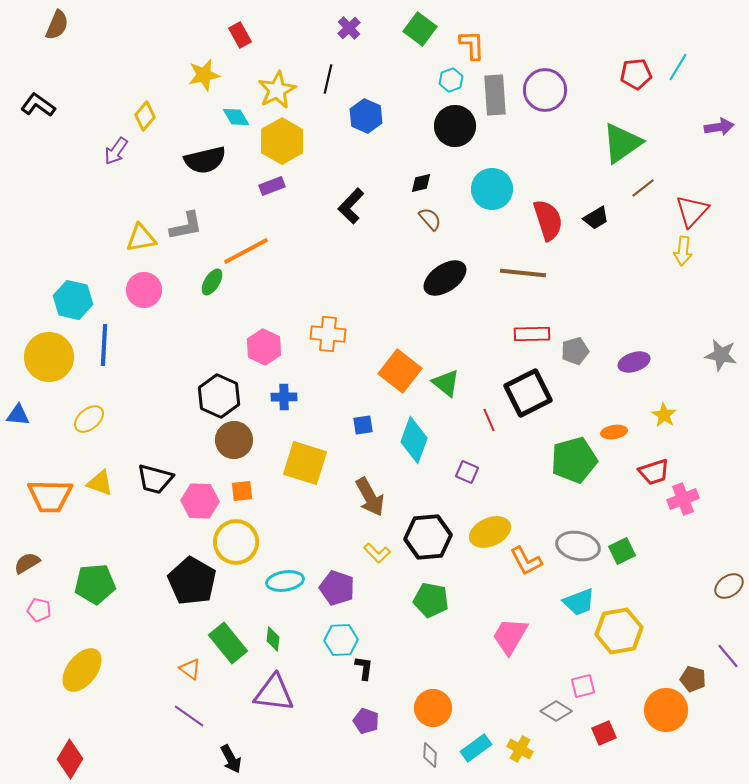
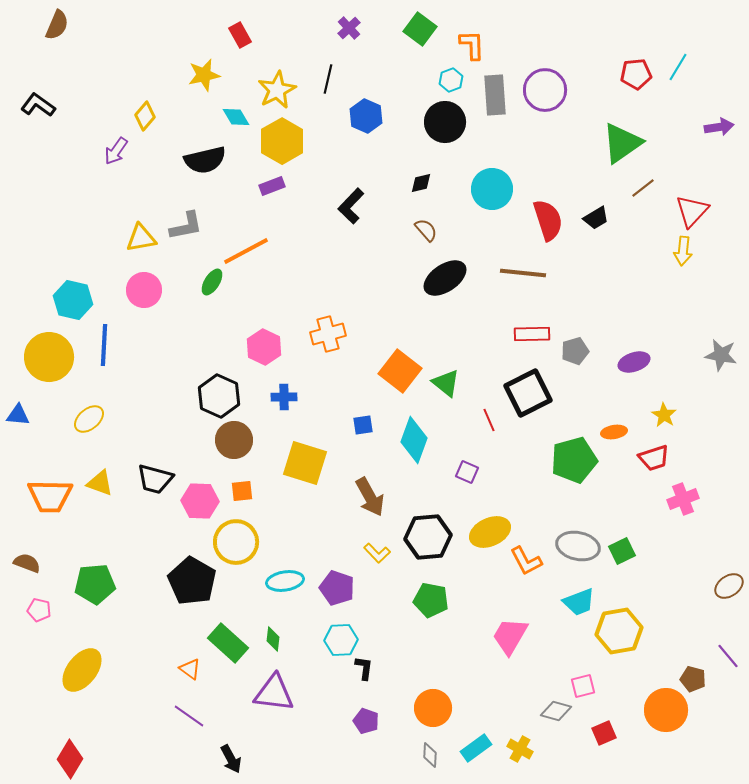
black circle at (455, 126): moved 10 px left, 4 px up
brown semicircle at (430, 219): moved 4 px left, 11 px down
orange cross at (328, 334): rotated 20 degrees counterclockwise
red trapezoid at (654, 472): moved 14 px up
brown semicircle at (27, 563): rotated 52 degrees clockwise
green rectangle at (228, 643): rotated 9 degrees counterclockwise
gray diamond at (556, 711): rotated 16 degrees counterclockwise
